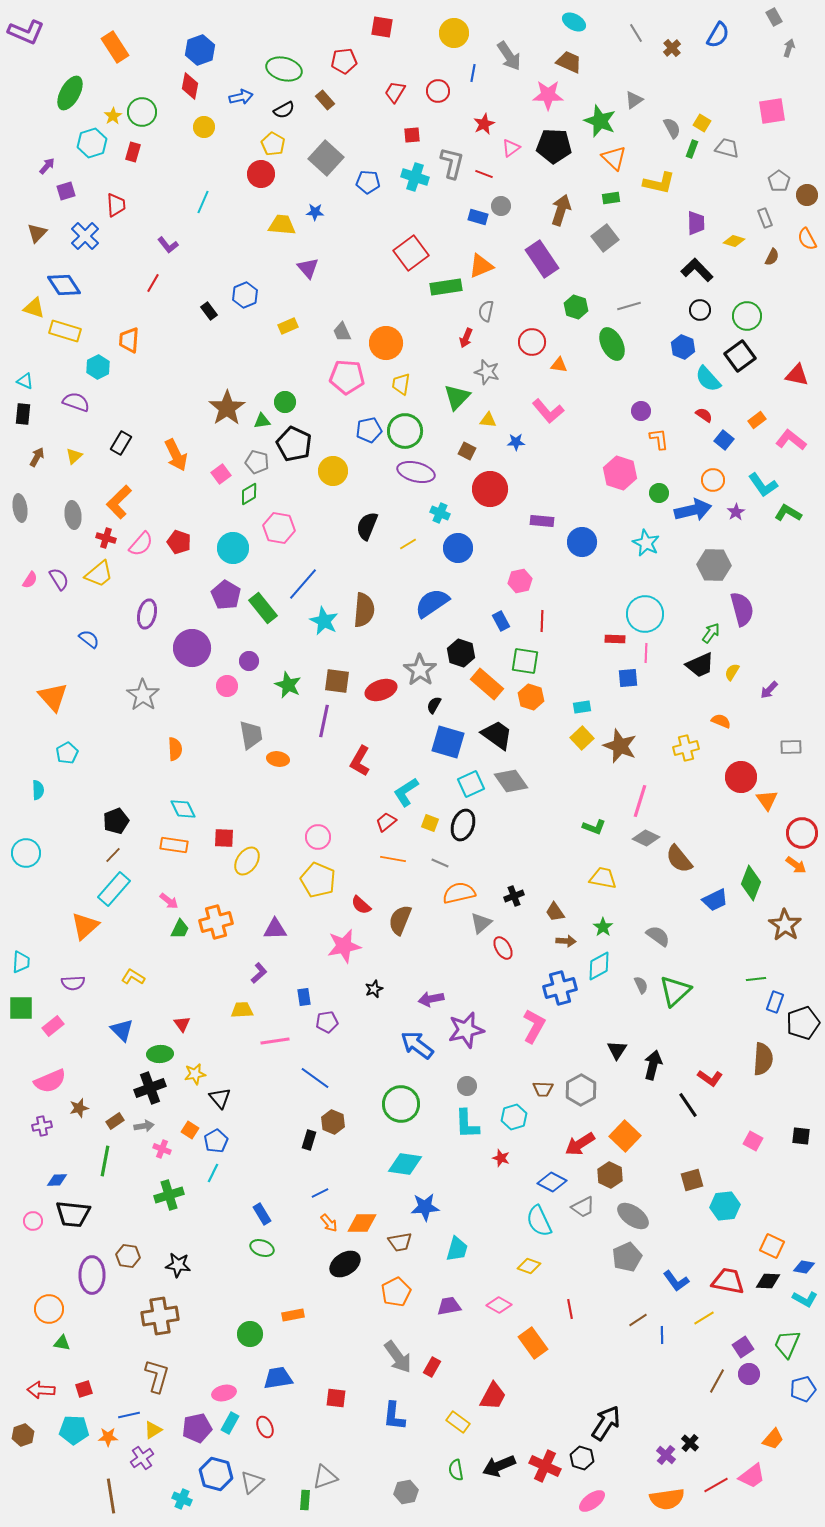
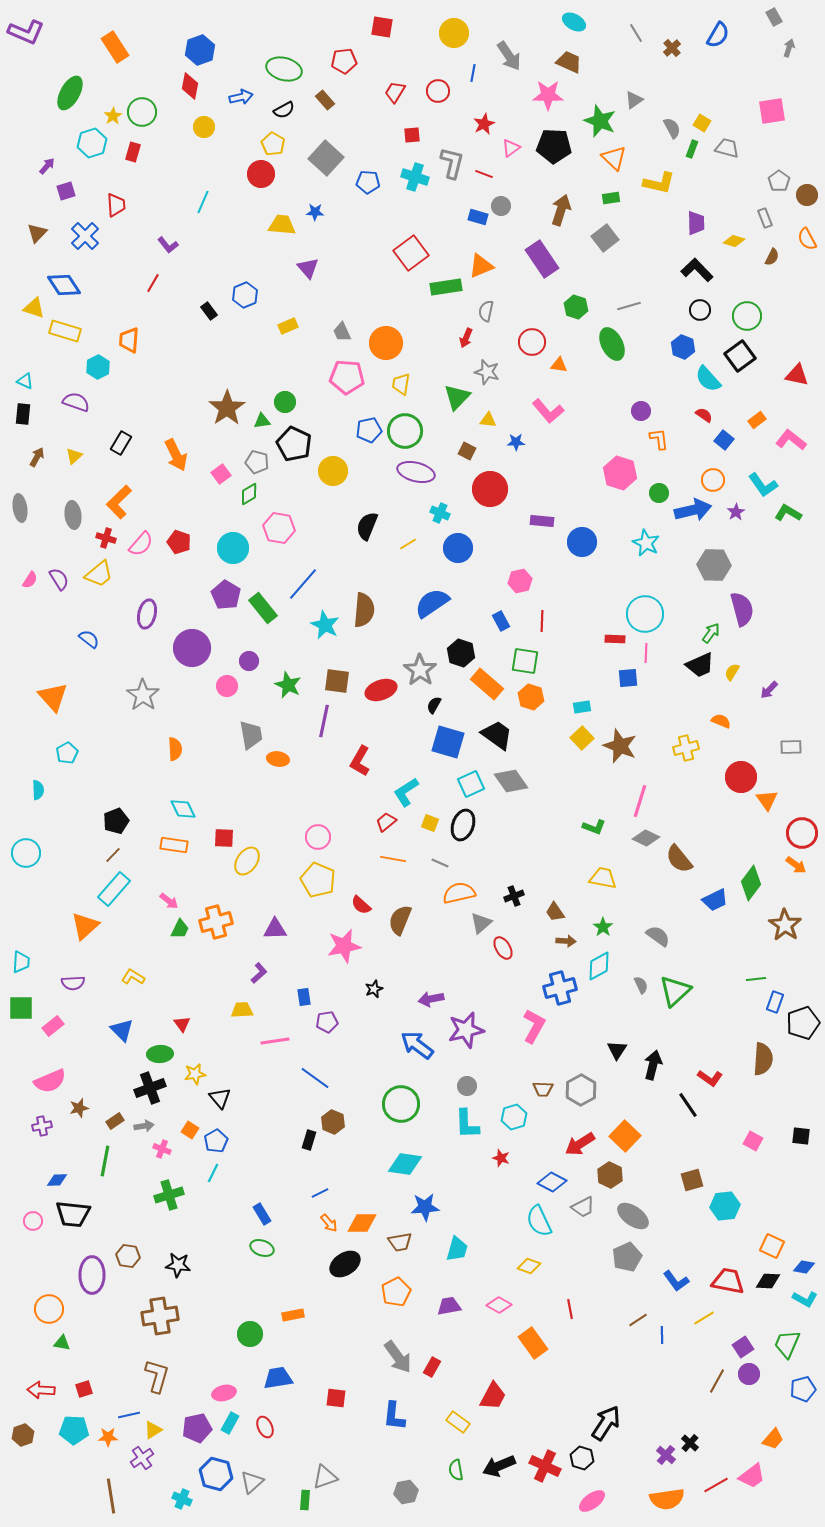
cyan star at (324, 621): moved 1 px right, 4 px down
green diamond at (751, 883): rotated 16 degrees clockwise
